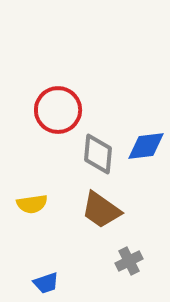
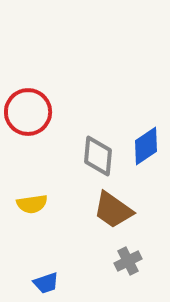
red circle: moved 30 px left, 2 px down
blue diamond: rotated 27 degrees counterclockwise
gray diamond: moved 2 px down
brown trapezoid: moved 12 px right
gray cross: moved 1 px left
